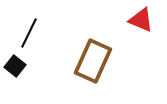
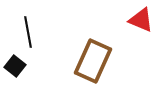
black line: moved 1 px left, 1 px up; rotated 36 degrees counterclockwise
